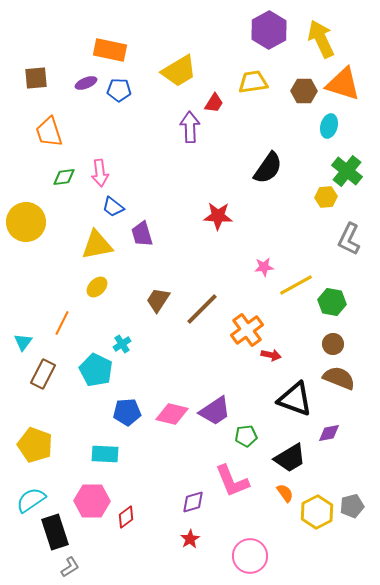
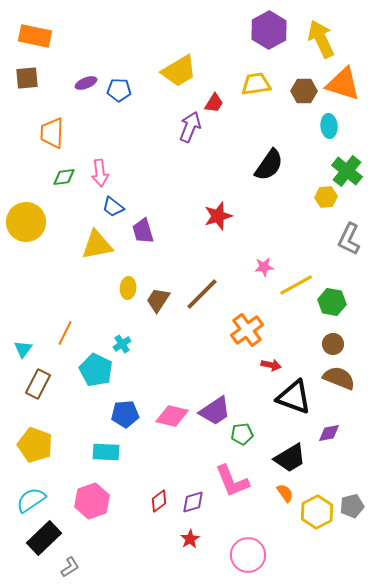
orange rectangle at (110, 50): moved 75 px left, 14 px up
brown square at (36, 78): moved 9 px left
yellow trapezoid at (253, 82): moved 3 px right, 2 px down
cyan ellipse at (329, 126): rotated 20 degrees counterclockwise
purple arrow at (190, 127): rotated 24 degrees clockwise
orange trapezoid at (49, 132): moved 3 px right, 1 px down; rotated 20 degrees clockwise
black semicircle at (268, 168): moved 1 px right, 3 px up
red star at (218, 216): rotated 20 degrees counterclockwise
purple trapezoid at (142, 234): moved 1 px right, 3 px up
yellow ellipse at (97, 287): moved 31 px right, 1 px down; rotated 40 degrees counterclockwise
brown line at (202, 309): moved 15 px up
orange line at (62, 323): moved 3 px right, 10 px down
cyan triangle at (23, 342): moved 7 px down
red arrow at (271, 355): moved 10 px down
brown rectangle at (43, 374): moved 5 px left, 10 px down
black triangle at (295, 399): moved 1 px left, 2 px up
blue pentagon at (127, 412): moved 2 px left, 2 px down
pink diamond at (172, 414): moved 2 px down
green pentagon at (246, 436): moved 4 px left, 2 px up
cyan rectangle at (105, 454): moved 1 px right, 2 px up
pink hexagon at (92, 501): rotated 20 degrees counterclockwise
red diamond at (126, 517): moved 33 px right, 16 px up
black rectangle at (55, 532): moved 11 px left, 6 px down; rotated 64 degrees clockwise
pink circle at (250, 556): moved 2 px left, 1 px up
